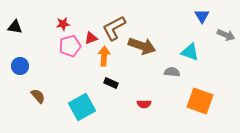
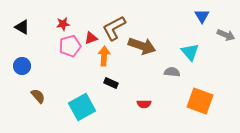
black triangle: moved 7 px right; rotated 21 degrees clockwise
cyan triangle: rotated 30 degrees clockwise
blue circle: moved 2 px right
